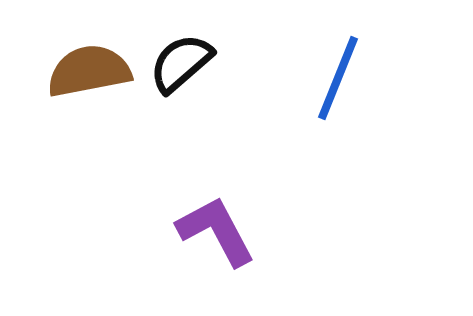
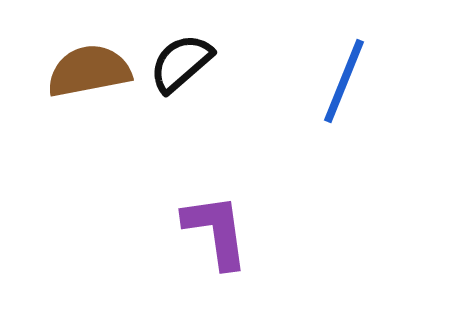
blue line: moved 6 px right, 3 px down
purple L-shape: rotated 20 degrees clockwise
